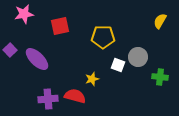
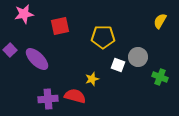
green cross: rotated 14 degrees clockwise
